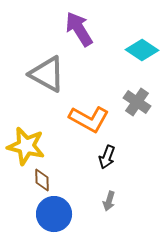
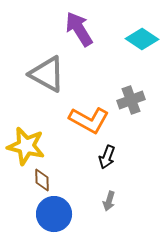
cyan diamond: moved 11 px up
gray cross: moved 6 px left, 2 px up; rotated 36 degrees clockwise
orange L-shape: moved 1 px down
